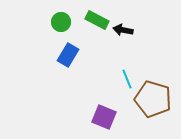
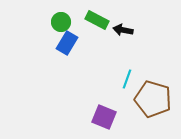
blue rectangle: moved 1 px left, 12 px up
cyan line: rotated 42 degrees clockwise
